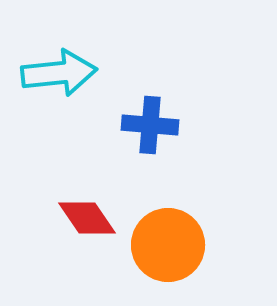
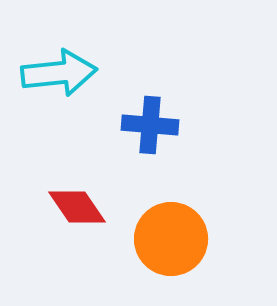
red diamond: moved 10 px left, 11 px up
orange circle: moved 3 px right, 6 px up
